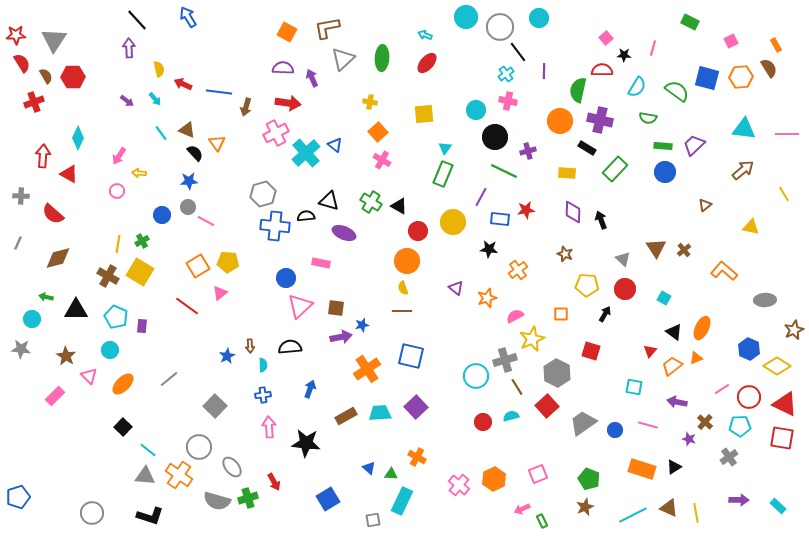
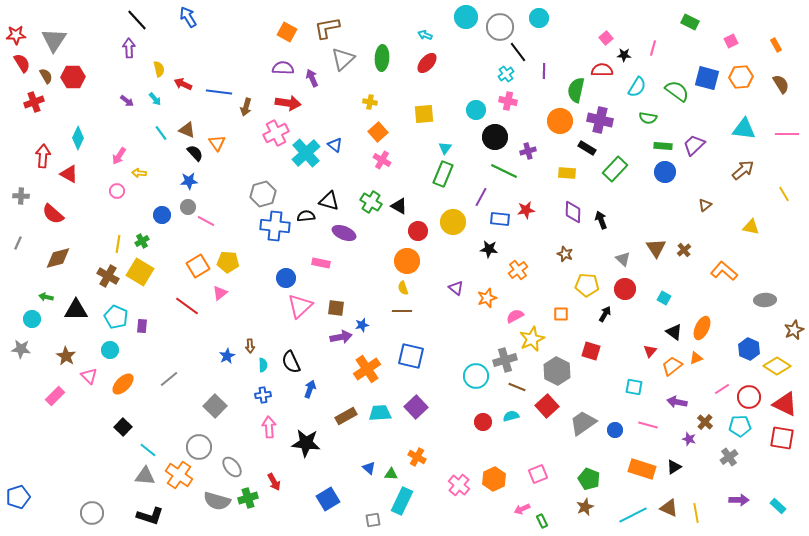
brown semicircle at (769, 68): moved 12 px right, 16 px down
green semicircle at (578, 90): moved 2 px left
black semicircle at (290, 347): moved 1 px right, 15 px down; rotated 110 degrees counterclockwise
gray hexagon at (557, 373): moved 2 px up
brown line at (517, 387): rotated 36 degrees counterclockwise
